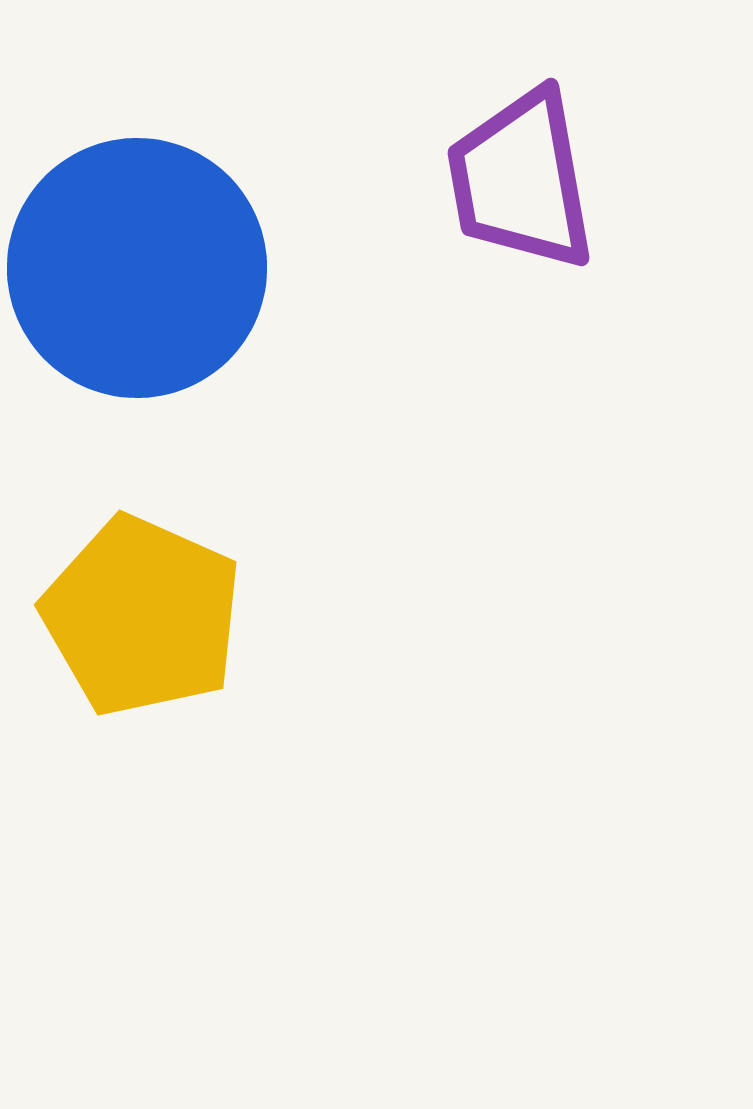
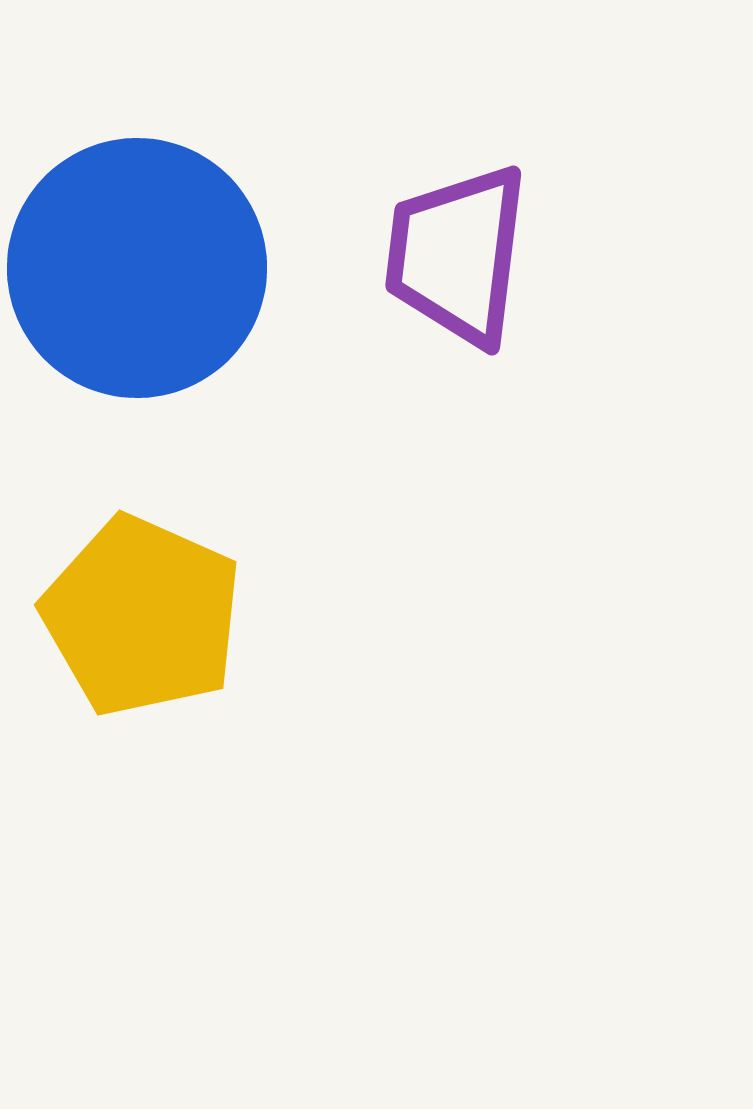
purple trapezoid: moved 64 px left, 75 px down; rotated 17 degrees clockwise
